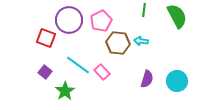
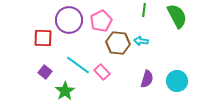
red square: moved 3 px left; rotated 18 degrees counterclockwise
